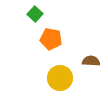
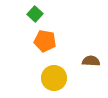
orange pentagon: moved 6 px left, 2 px down
yellow circle: moved 6 px left
